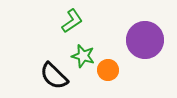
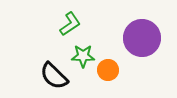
green L-shape: moved 2 px left, 3 px down
purple circle: moved 3 px left, 2 px up
green star: rotated 15 degrees counterclockwise
